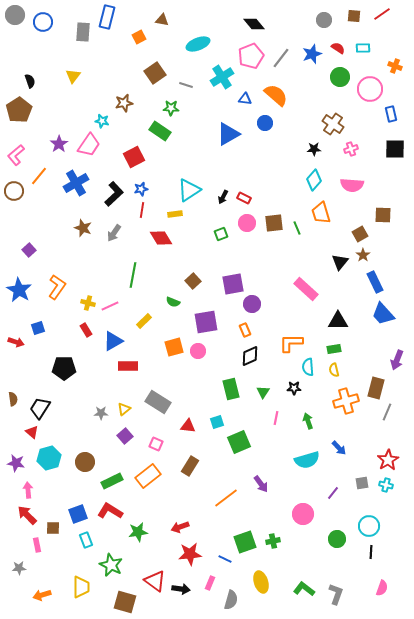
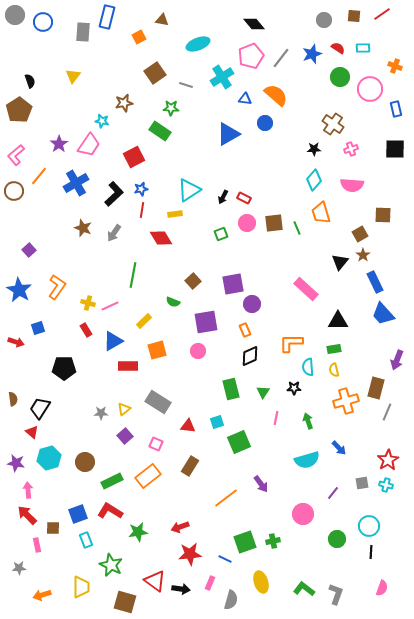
blue rectangle at (391, 114): moved 5 px right, 5 px up
orange square at (174, 347): moved 17 px left, 3 px down
